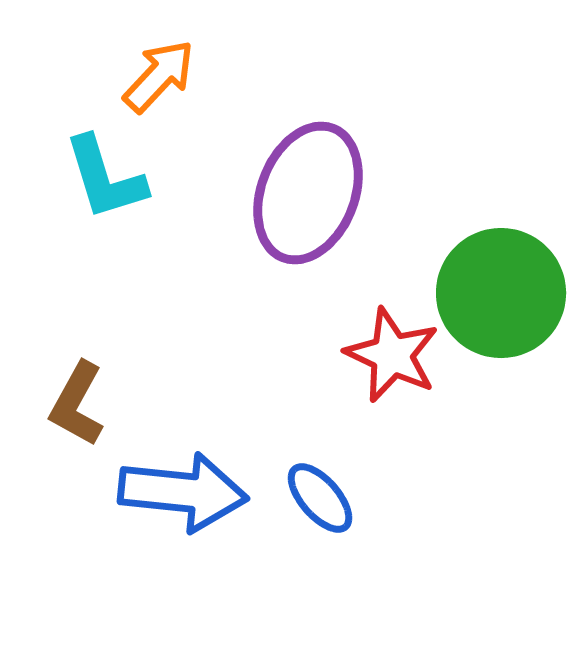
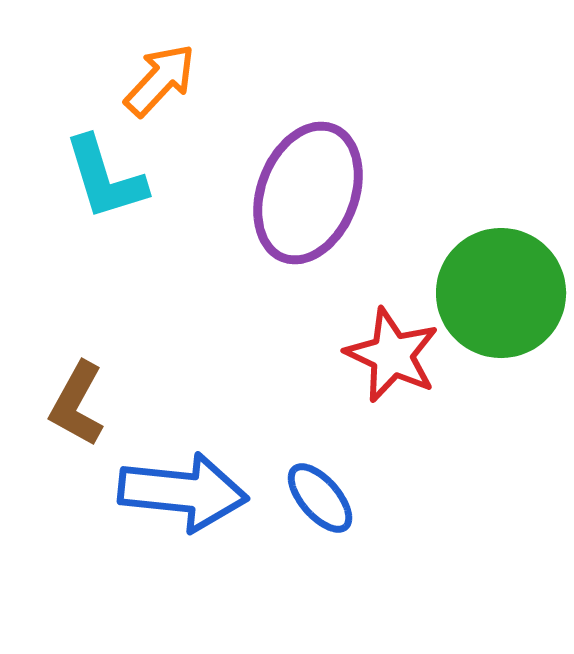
orange arrow: moved 1 px right, 4 px down
